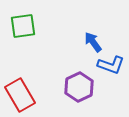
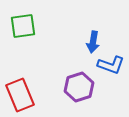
blue arrow: rotated 135 degrees counterclockwise
purple hexagon: rotated 8 degrees clockwise
red rectangle: rotated 8 degrees clockwise
